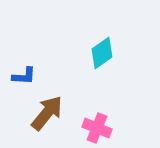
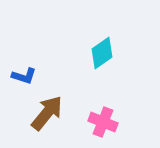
blue L-shape: rotated 15 degrees clockwise
pink cross: moved 6 px right, 6 px up
